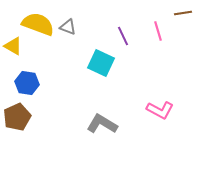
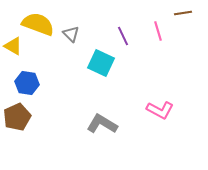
gray triangle: moved 3 px right, 7 px down; rotated 24 degrees clockwise
